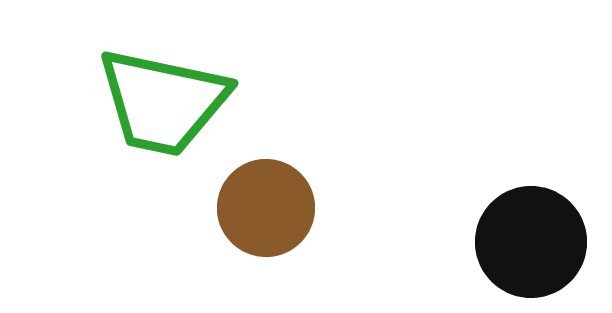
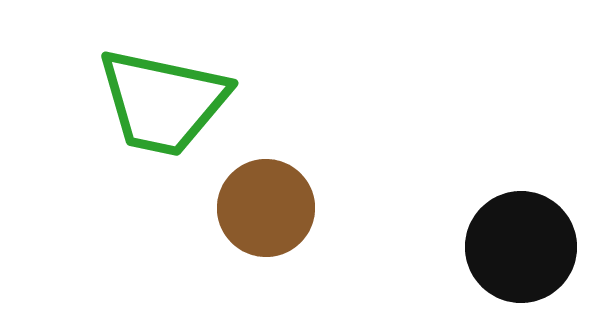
black circle: moved 10 px left, 5 px down
